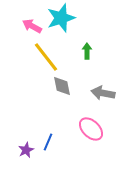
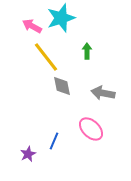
blue line: moved 6 px right, 1 px up
purple star: moved 2 px right, 4 px down
